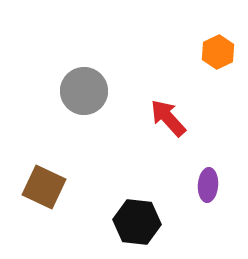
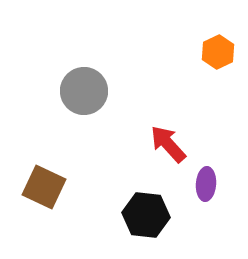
red arrow: moved 26 px down
purple ellipse: moved 2 px left, 1 px up
black hexagon: moved 9 px right, 7 px up
